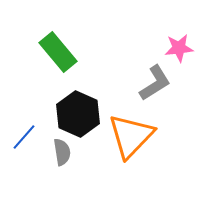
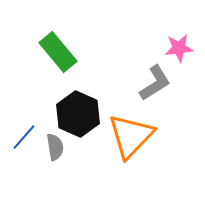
gray semicircle: moved 7 px left, 5 px up
